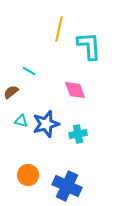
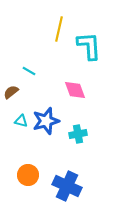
blue star: moved 3 px up
